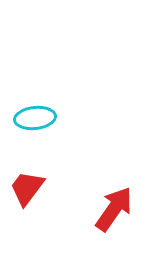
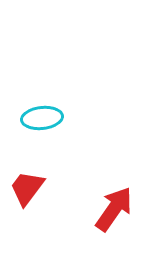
cyan ellipse: moved 7 px right
